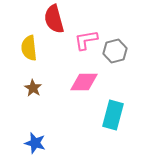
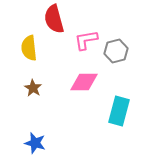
gray hexagon: moved 1 px right
cyan rectangle: moved 6 px right, 4 px up
